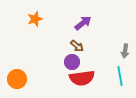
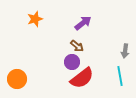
red semicircle: rotated 30 degrees counterclockwise
